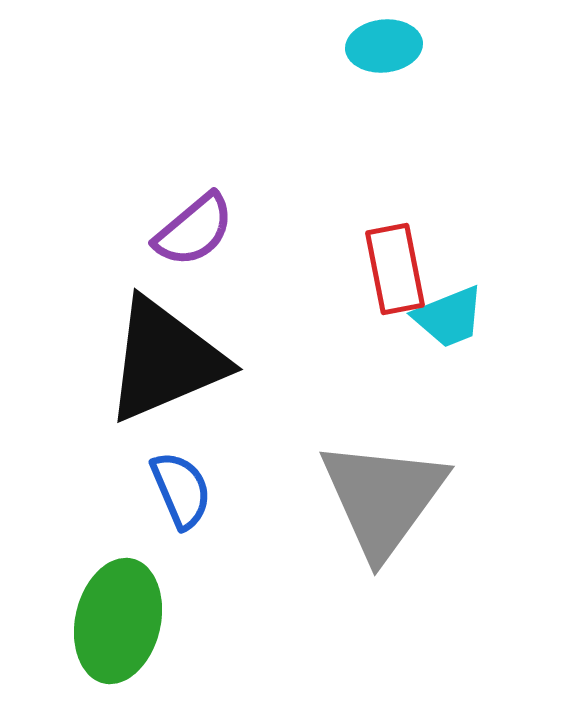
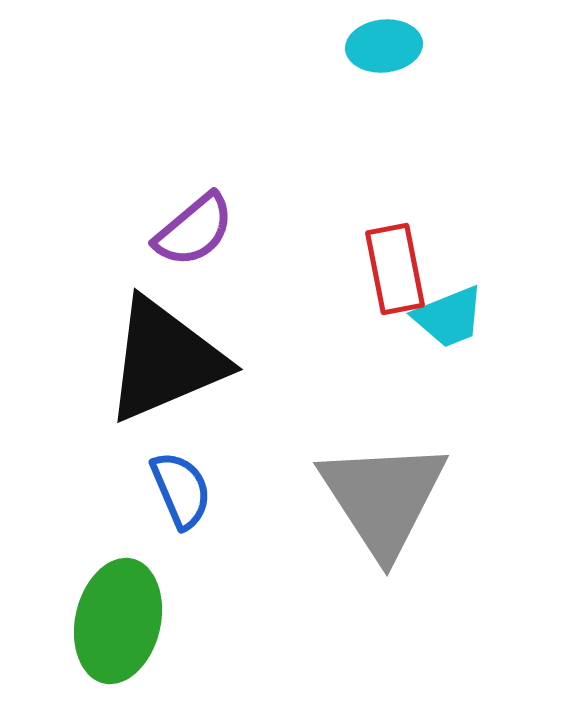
gray triangle: rotated 9 degrees counterclockwise
